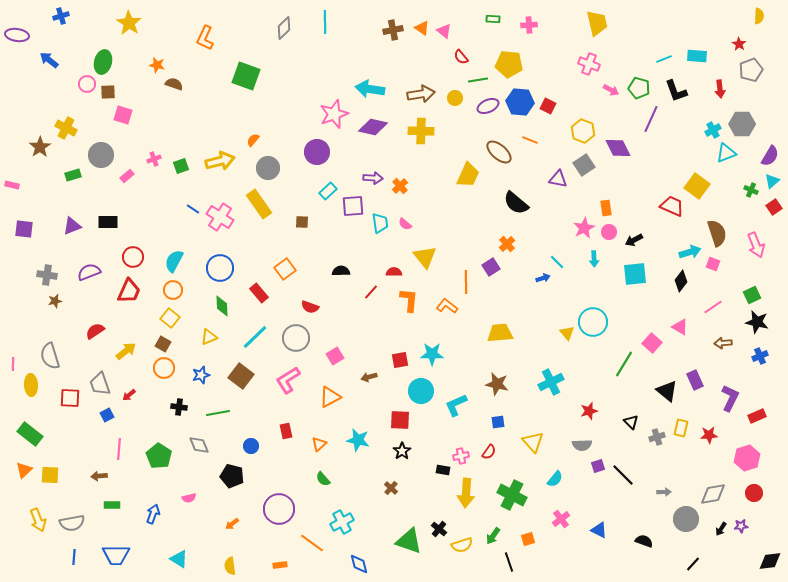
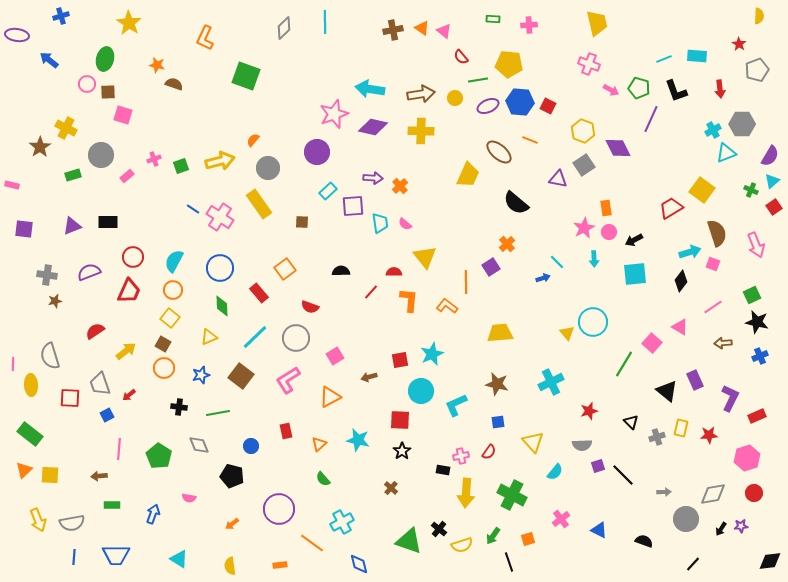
green ellipse at (103, 62): moved 2 px right, 3 px up
gray pentagon at (751, 70): moved 6 px right
yellow square at (697, 186): moved 5 px right, 4 px down
red trapezoid at (672, 206): moved 1 px left, 2 px down; rotated 55 degrees counterclockwise
cyan star at (432, 354): rotated 25 degrees counterclockwise
cyan semicircle at (555, 479): moved 7 px up
pink semicircle at (189, 498): rotated 24 degrees clockwise
